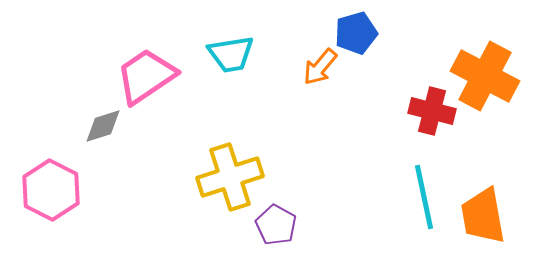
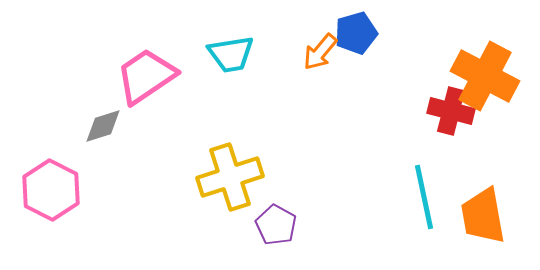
orange arrow: moved 15 px up
red cross: moved 19 px right
